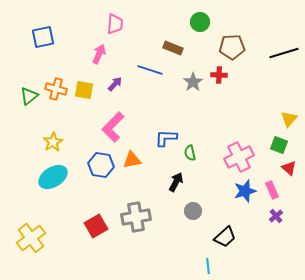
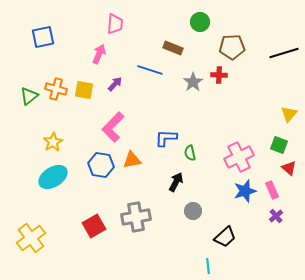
yellow triangle: moved 5 px up
red square: moved 2 px left
